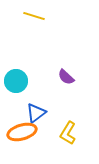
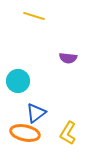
purple semicircle: moved 2 px right, 19 px up; rotated 36 degrees counterclockwise
cyan circle: moved 2 px right
orange ellipse: moved 3 px right, 1 px down; rotated 28 degrees clockwise
